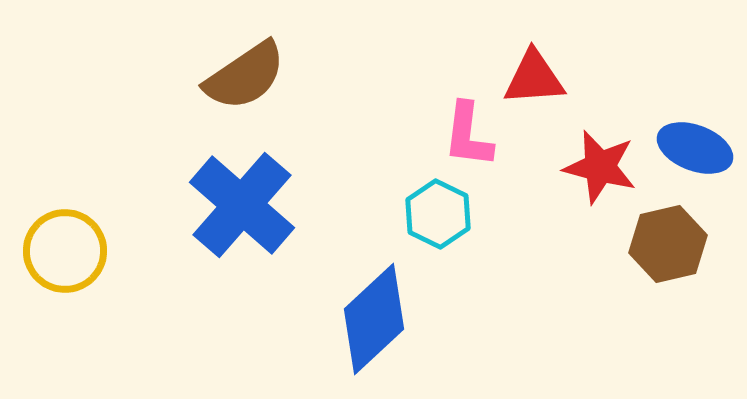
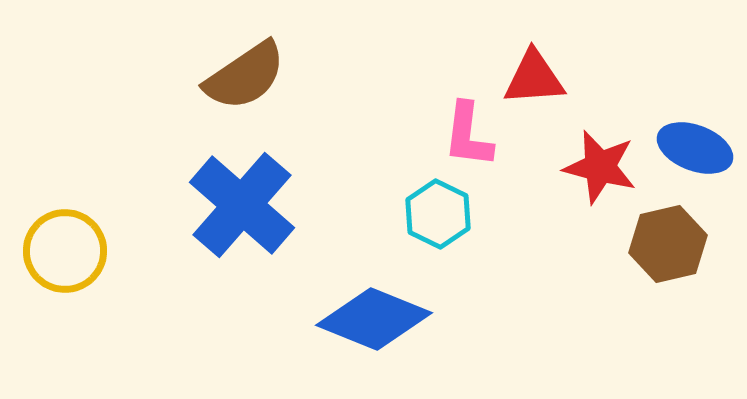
blue diamond: rotated 65 degrees clockwise
